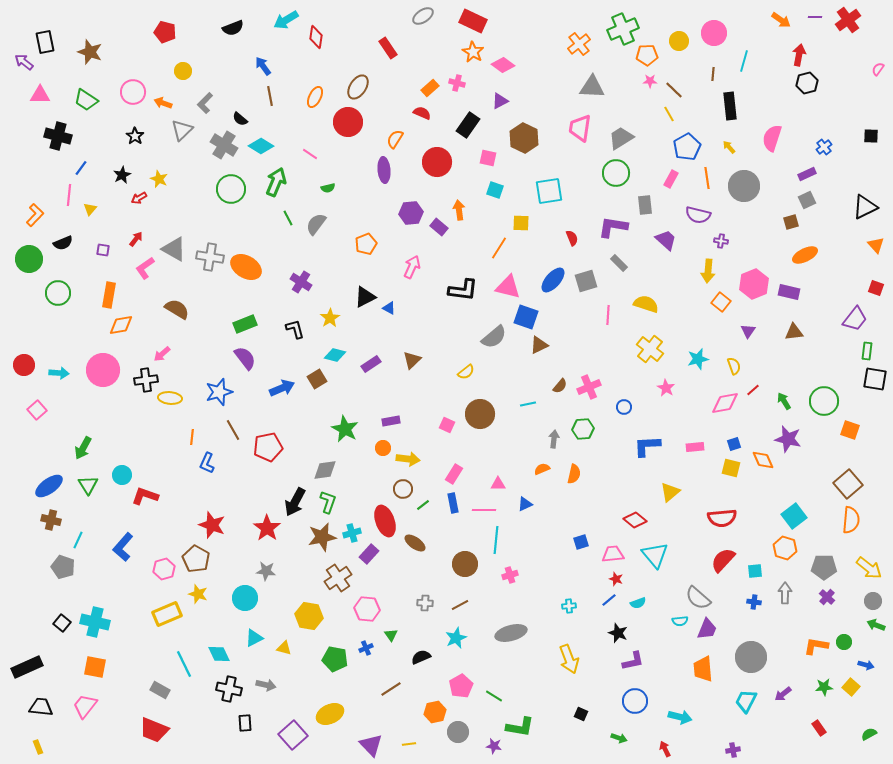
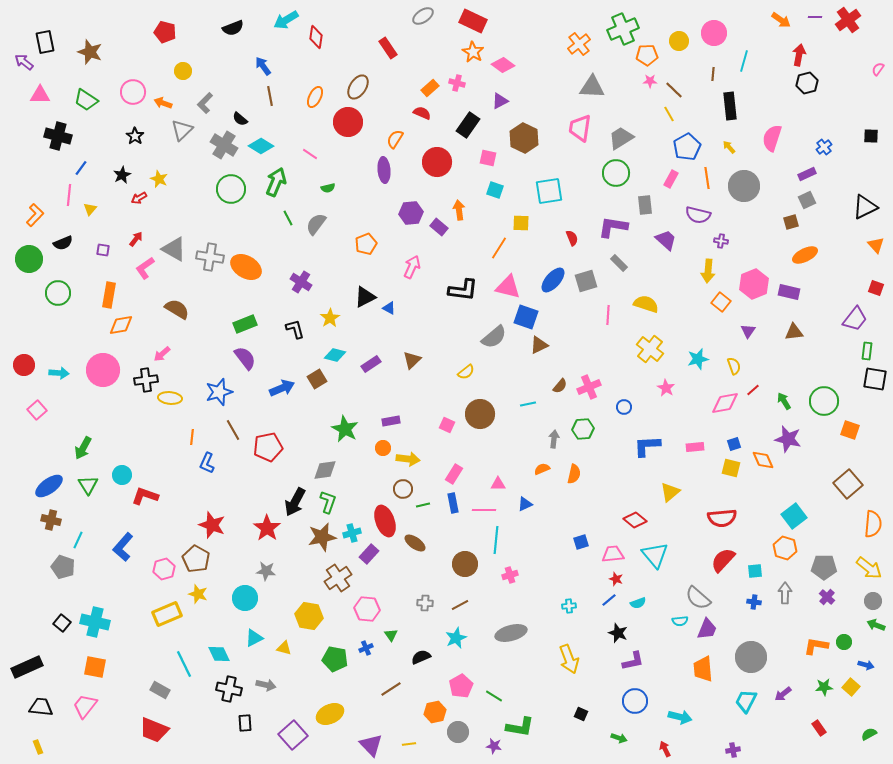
green line at (423, 505): rotated 24 degrees clockwise
orange semicircle at (851, 520): moved 22 px right, 4 px down
